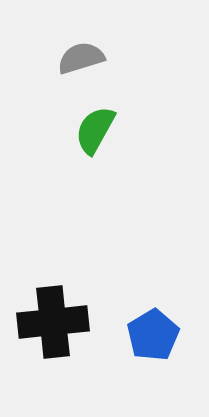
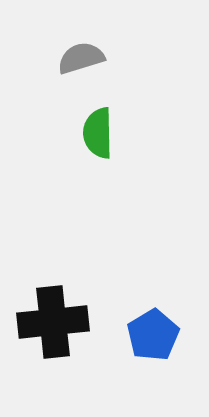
green semicircle: moved 3 px right, 3 px down; rotated 30 degrees counterclockwise
